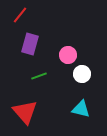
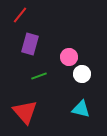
pink circle: moved 1 px right, 2 px down
